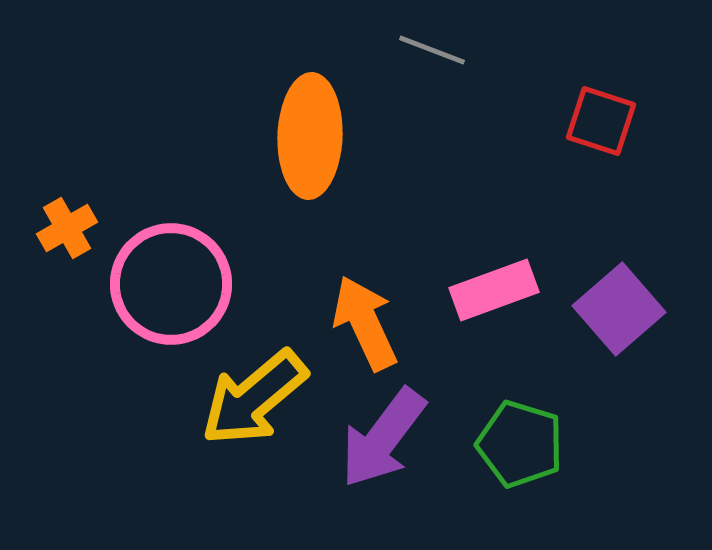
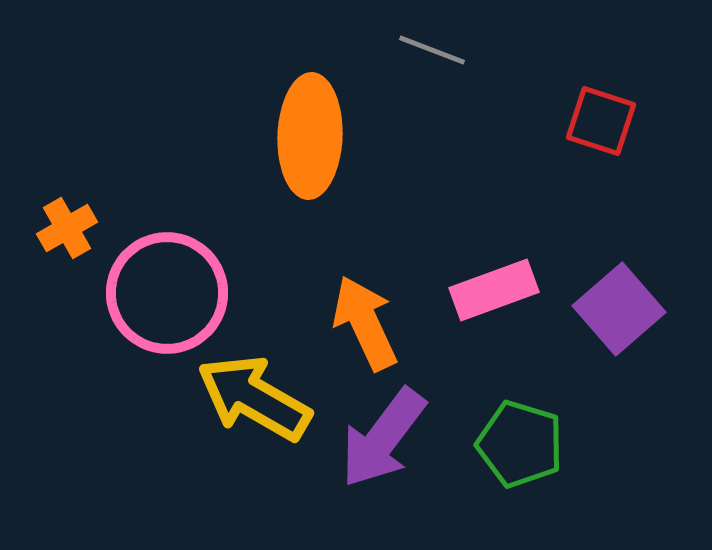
pink circle: moved 4 px left, 9 px down
yellow arrow: rotated 70 degrees clockwise
